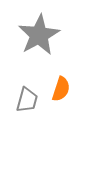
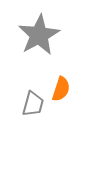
gray trapezoid: moved 6 px right, 4 px down
